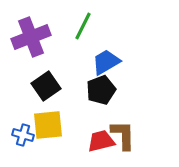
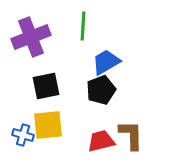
green line: rotated 24 degrees counterclockwise
black square: rotated 24 degrees clockwise
brown L-shape: moved 8 px right
